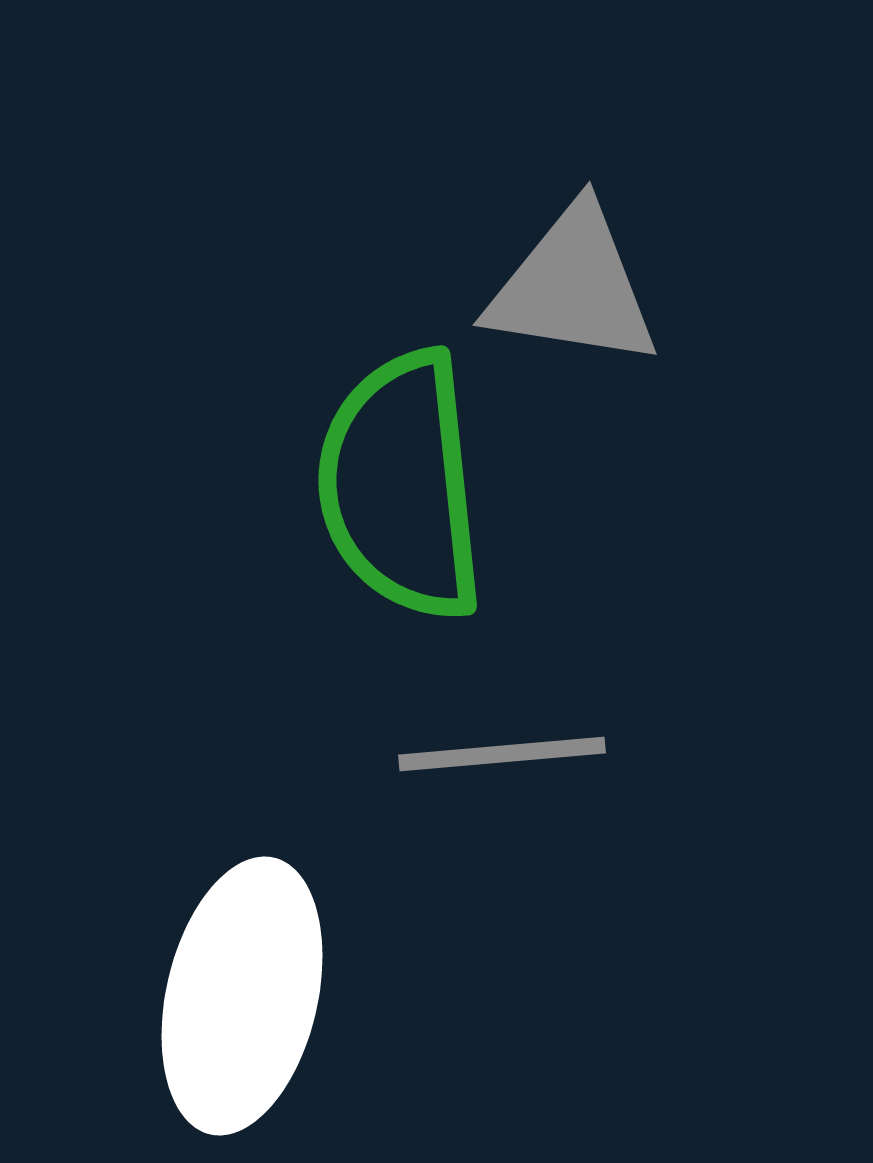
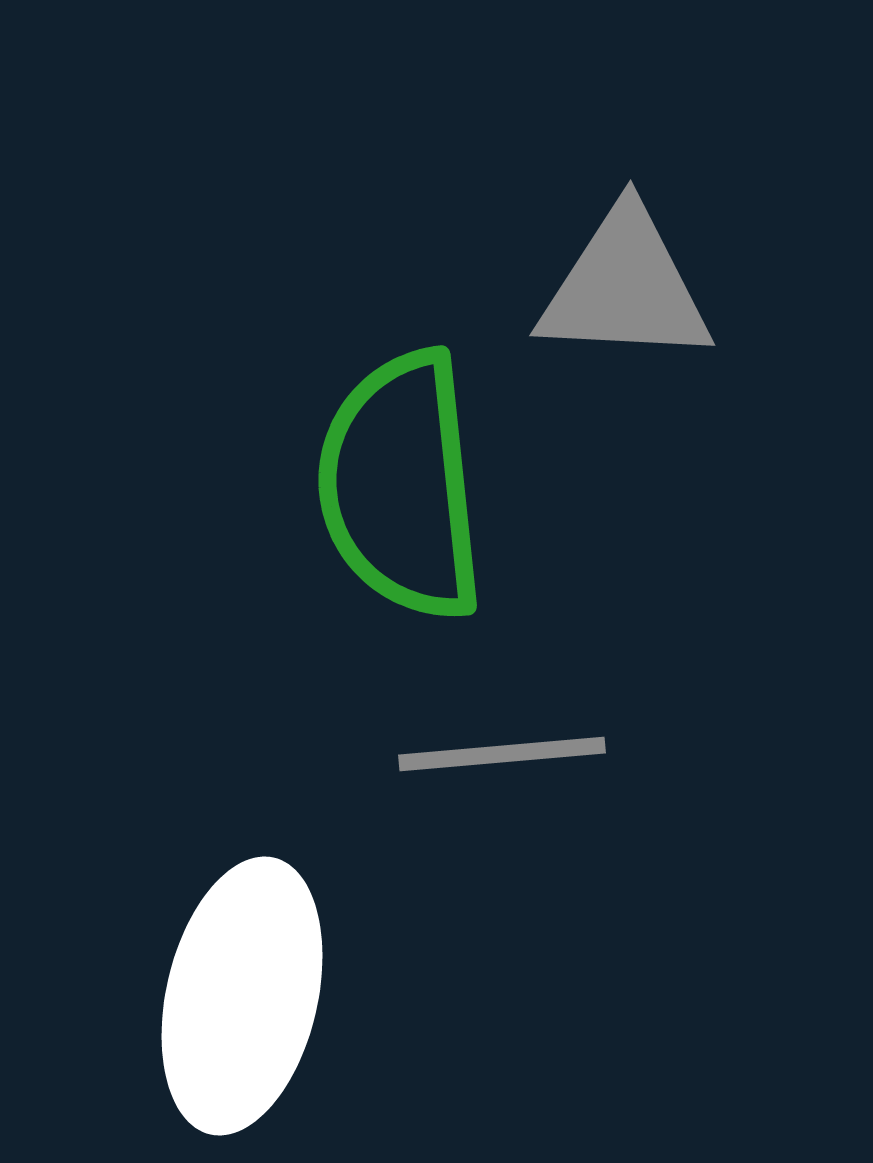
gray triangle: moved 52 px right; rotated 6 degrees counterclockwise
